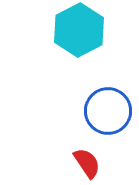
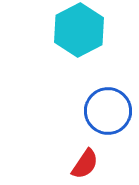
red semicircle: moved 2 px left, 1 px down; rotated 68 degrees clockwise
